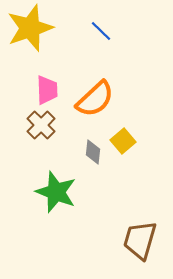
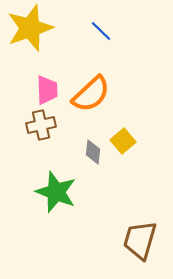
orange semicircle: moved 4 px left, 5 px up
brown cross: rotated 32 degrees clockwise
